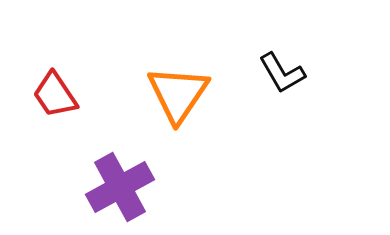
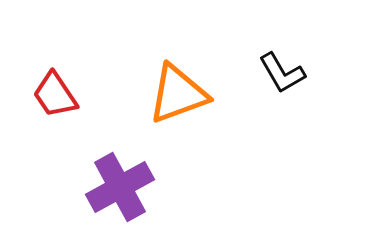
orange triangle: rotated 36 degrees clockwise
